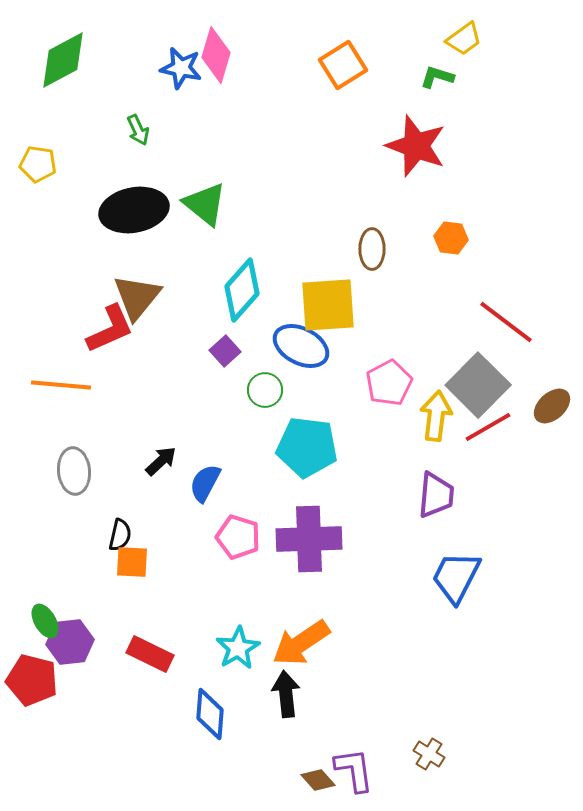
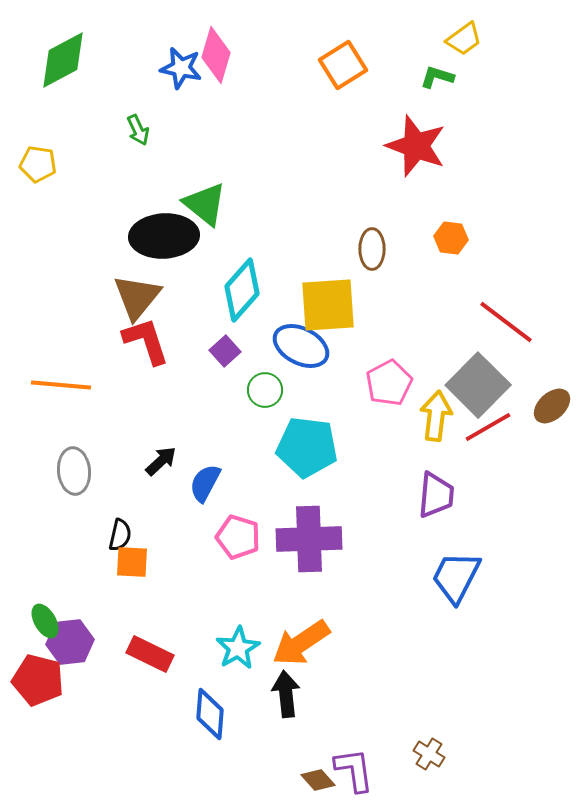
black ellipse at (134, 210): moved 30 px right, 26 px down; rotated 8 degrees clockwise
red L-shape at (110, 329): moved 36 px right, 12 px down; rotated 84 degrees counterclockwise
red pentagon at (32, 680): moved 6 px right
